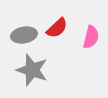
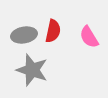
red semicircle: moved 4 px left, 3 px down; rotated 35 degrees counterclockwise
pink semicircle: moved 2 px left; rotated 135 degrees clockwise
